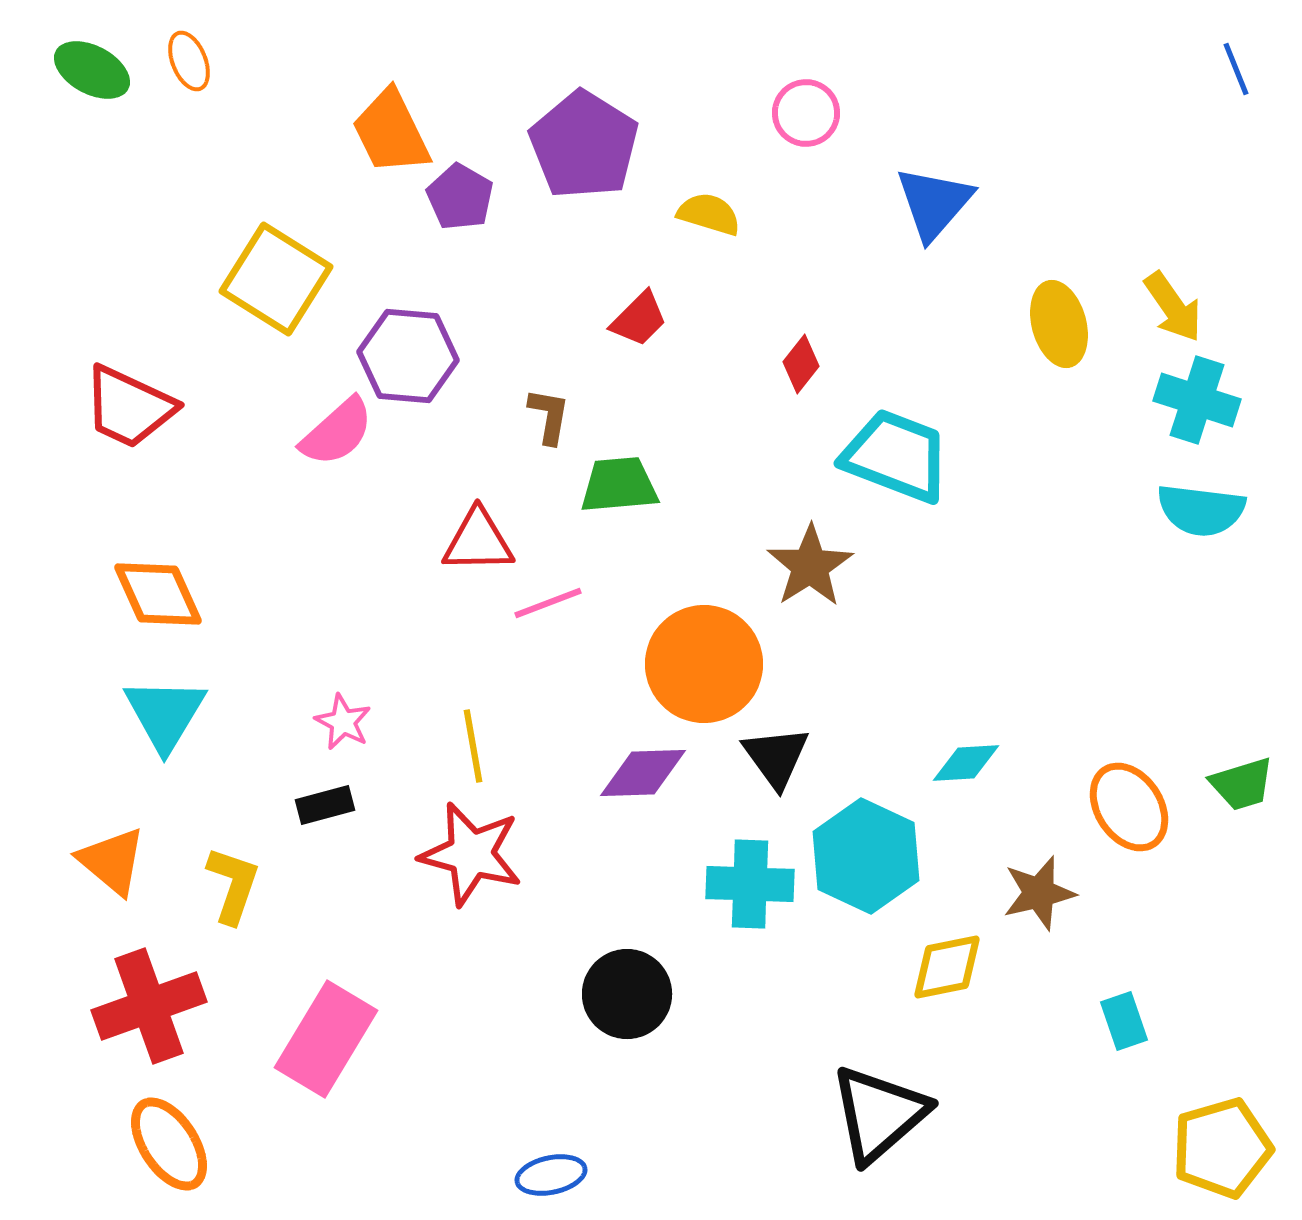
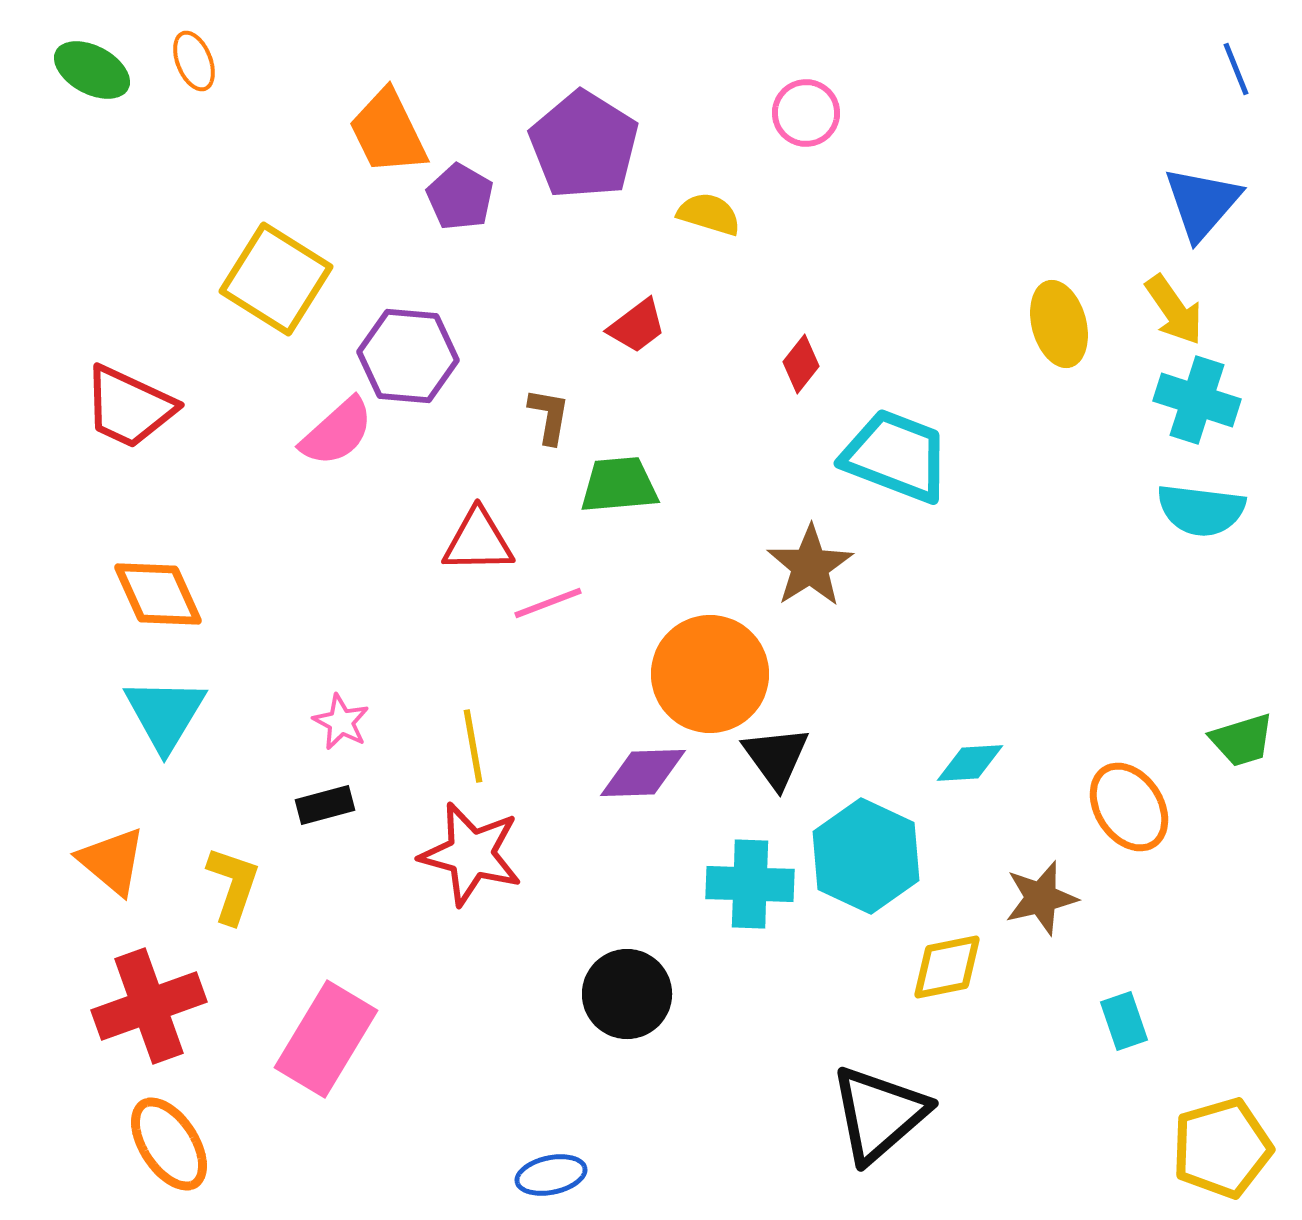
orange ellipse at (189, 61): moved 5 px right
orange trapezoid at (391, 132): moved 3 px left
blue triangle at (934, 203): moved 268 px right
yellow arrow at (1173, 307): moved 1 px right, 3 px down
red trapezoid at (639, 319): moved 2 px left, 7 px down; rotated 8 degrees clockwise
orange circle at (704, 664): moved 6 px right, 10 px down
pink star at (343, 722): moved 2 px left
cyan diamond at (966, 763): moved 4 px right
green trapezoid at (1242, 784): moved 44 px up
brown star at (1039, 893): moved 2 px right, 5 px down
